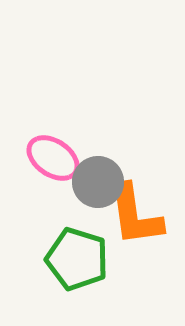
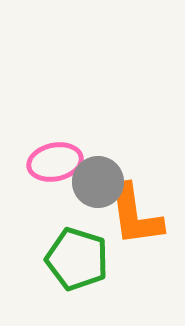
pink ellipse: moved 2 px right, 4 px down; rotated 46 degrees counterclockwise
